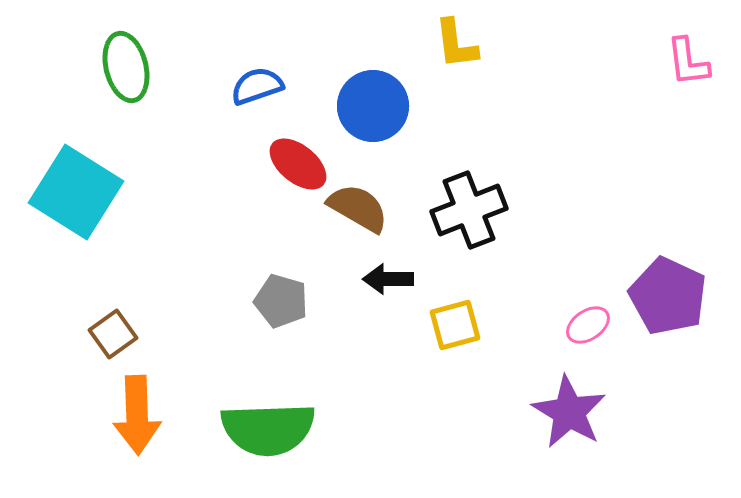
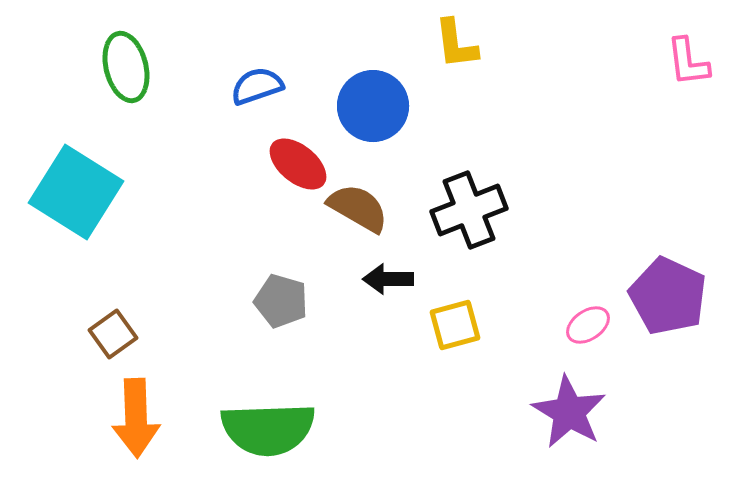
orange arrow: moved 1 px left, 3 px down
